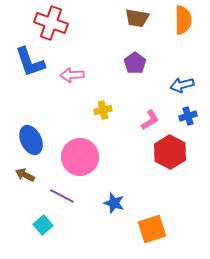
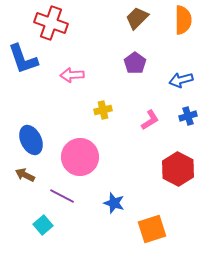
brown trapezoid: rotated 125 degrees clockwise
blue L-shape: moved 7 px left, 3 px up
blue arrow: moved 1 px left, 5 px up
red hexagon: moved 8 px right, 17 px down
